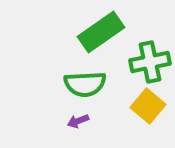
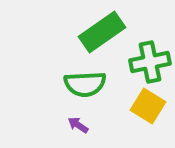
green rectangle: moved 1 px right
yellow square: rotated 8 degrees counterclockwise
purple arrow: moved 4 px down; rotated 55 degrees clockwise
